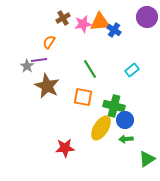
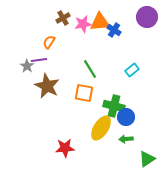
orange square: moved 1 px right, 4 px up
blue circle: moved 1 px right, 3 px up
